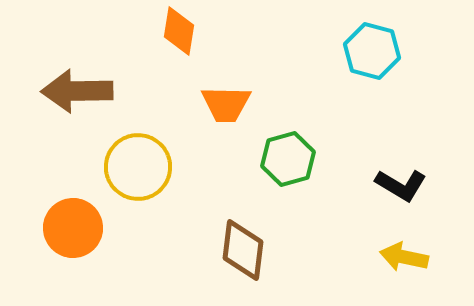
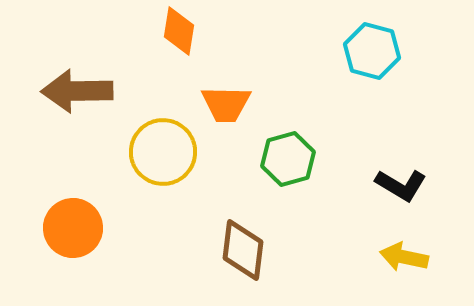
yellow circle: moved 25 px right, 15 px up
